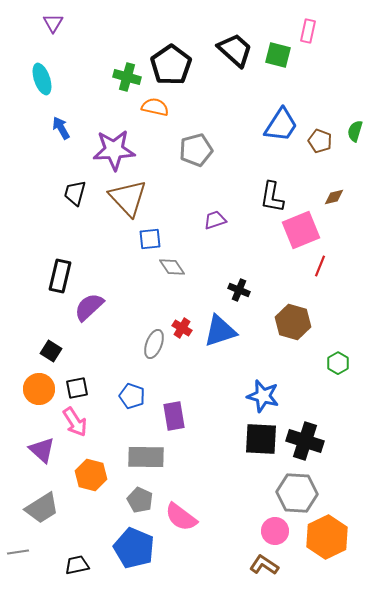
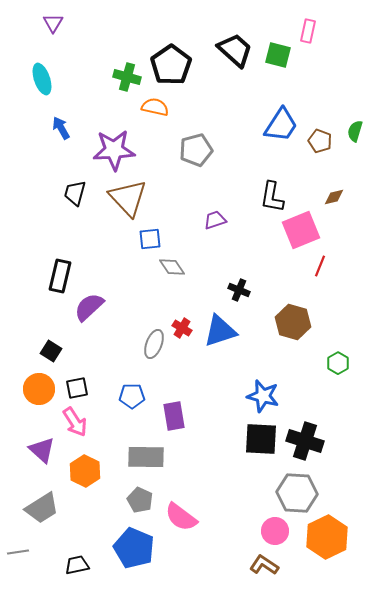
blue pentagon at (132, 396): rotated 20 degrees counterclockwise
orange hexagon at (91, 475): moved 6 px left, 4 px up; rotated 12 degrees clockwise
